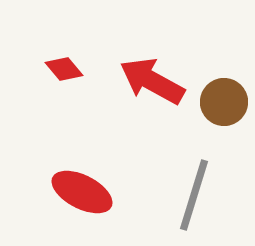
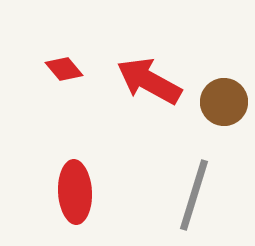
red arrow: moved 3 px left
red ellipse: moved 7 px left; rotated 60 degrees clockwise
